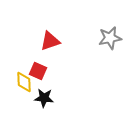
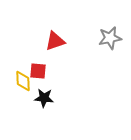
red triangle: moved 5 px right
red square: rotated 18 degrees counterclockwise
yellow diamond: moved 1 px left, 1 px up
